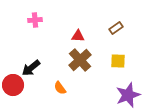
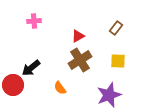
pink cross: moved 1 px left, 1 px down
brown rectangle: rotated 16 degrees counterclockwise
red triangle: rotated 32 degrees counterclockwise
brown cross: rotated 10 degrees clockwise
purple star: moved 19 px left
